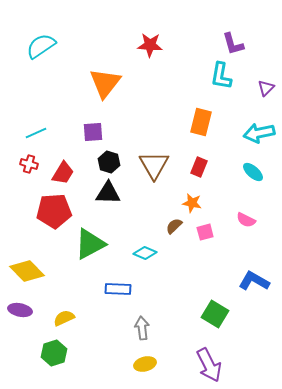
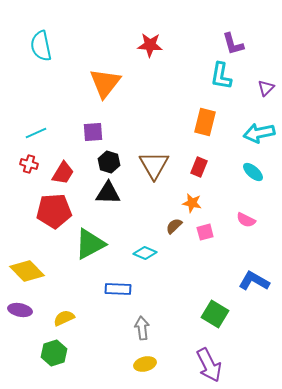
cyan semicircle: rotated 68 degrees counterclockwise
orange rectangle: moved 4 px right
